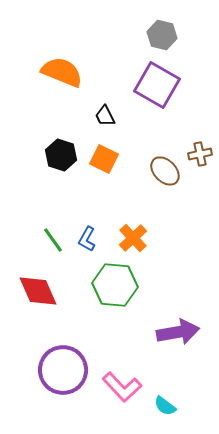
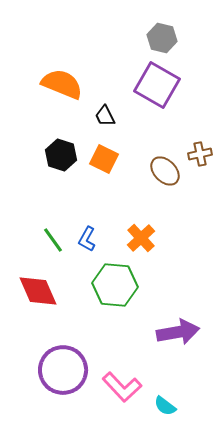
gray hexagon: moved 3 px down
orange semicircle: moved 12 px down
orange cross: moved 8 px right
